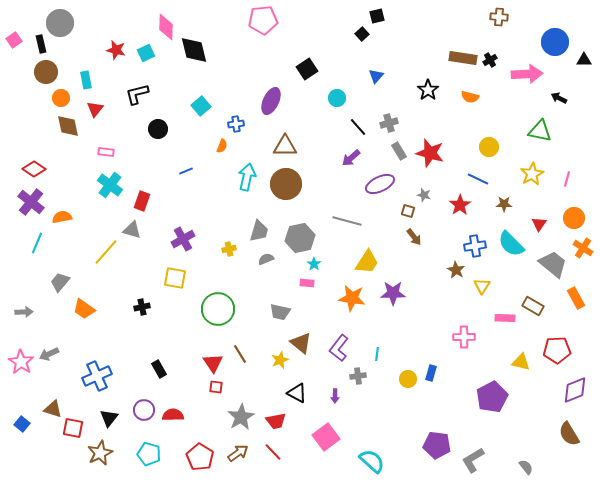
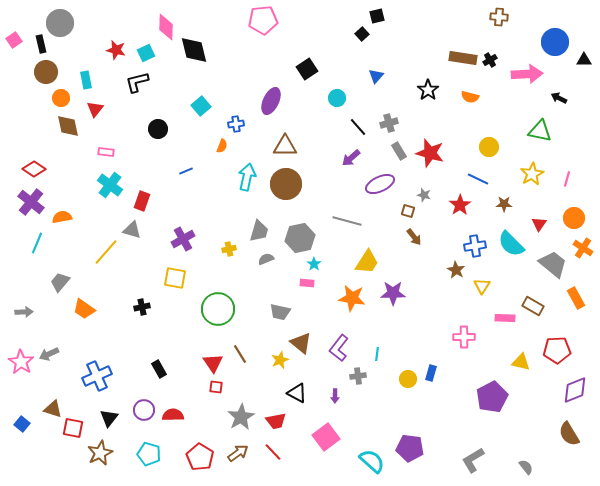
black L-shape at (137, 94): moved 12 px up
purple pentagon at (437, 445): moved 27 px left, 3 px down
